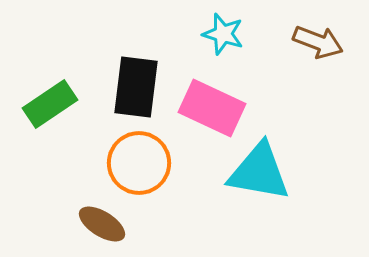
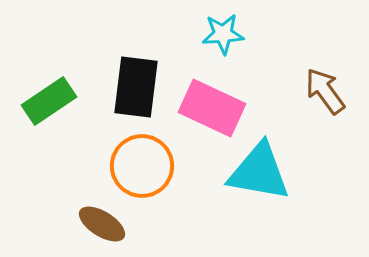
cyan star: rotated 21 degrees counterclockwise
brown arrow: moved 7 px right, 49 px down; rotated 147 degrees counterclockwise
green rectangle: moved 1 px left, 3 px up
orange circle: moved 3 px right, 3 px down
